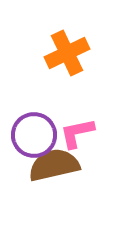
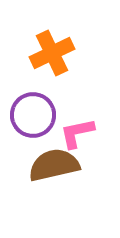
orange cross: moved 15 px left
purple circle: moved 1 px left, 20 px up
